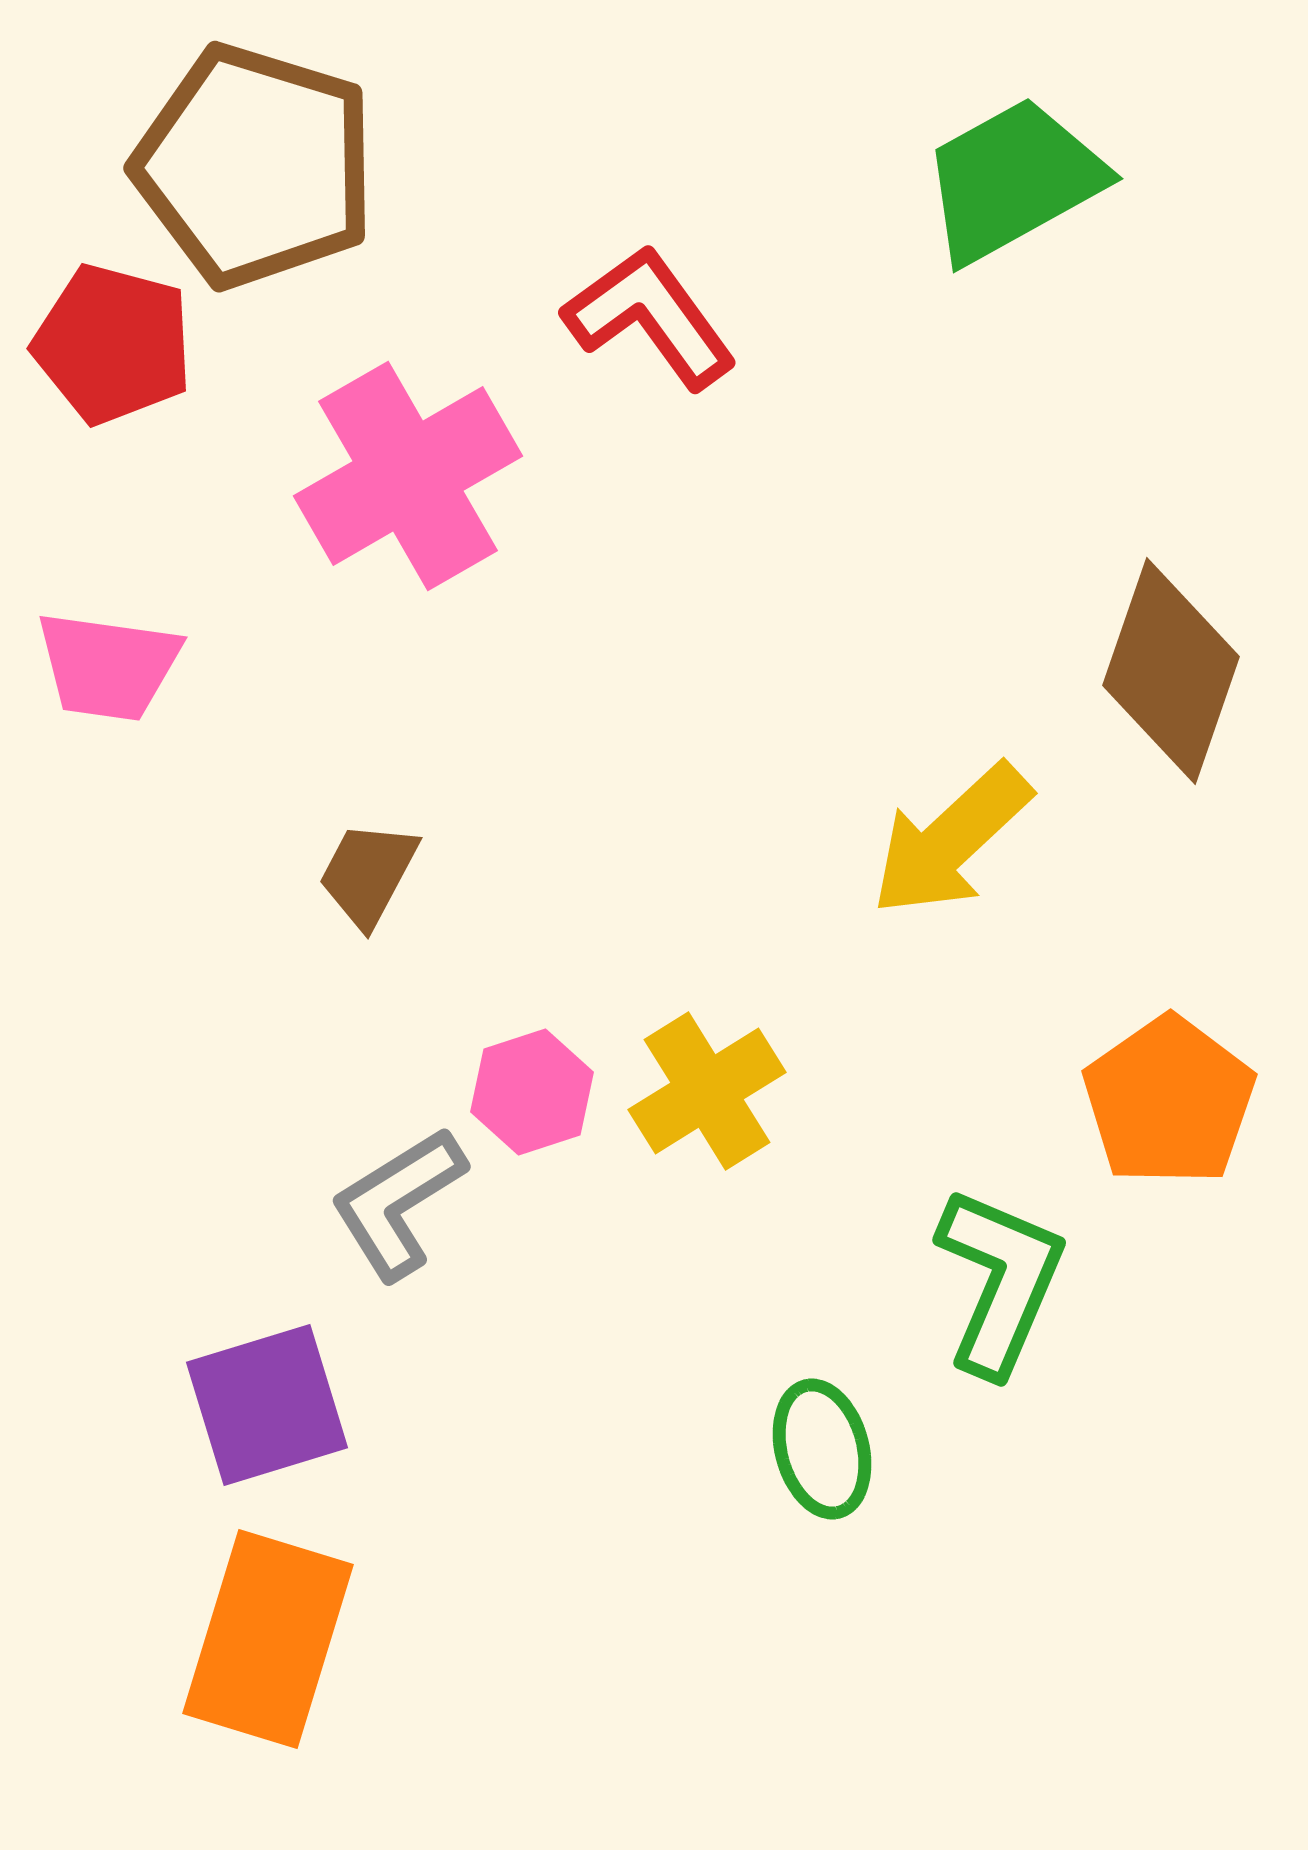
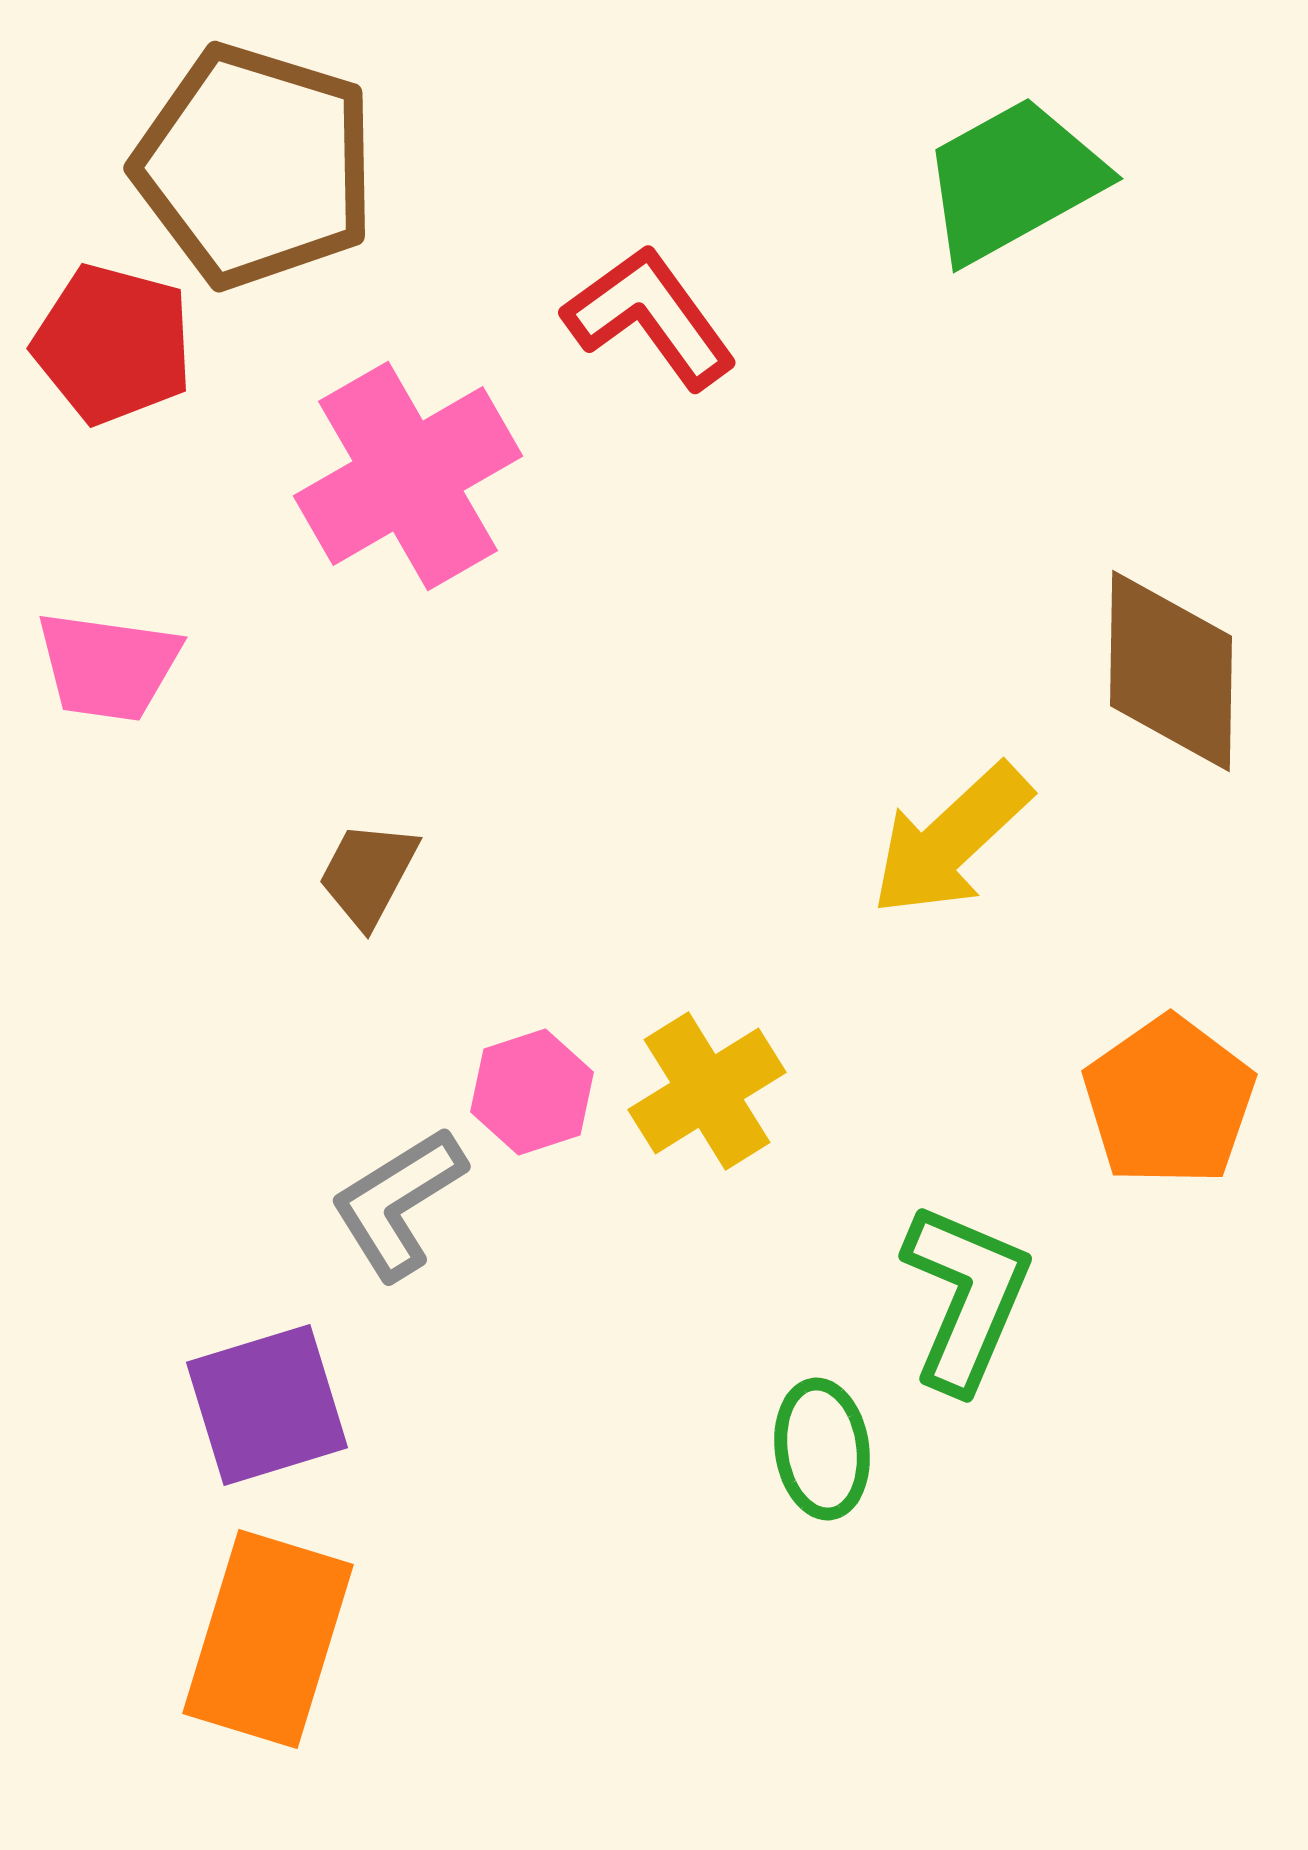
brown diamond: rotated 18 degrees counterclockwise
green L-shape: moved 34 px left, 16 px down
green ellipse: rotated 7 degrees clockwise
